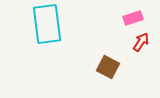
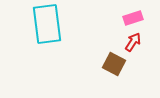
red arrow: moved 8 px left
brown square: moved 6 px right, 3 px up
